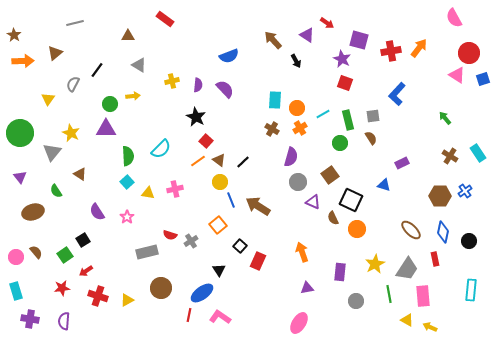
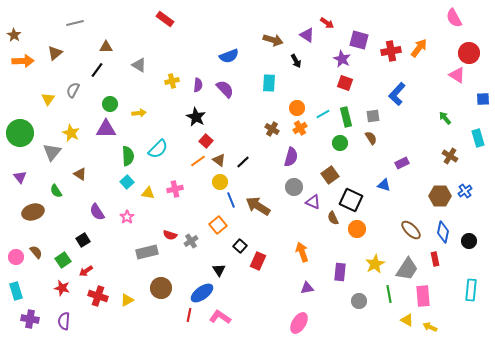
brown triangle at (128, 36): moved 22 px left, 11 px down
brown arrow at (273, 40): rotated 150 degrees clockwise
blue square at (483, 79): moved 20 px down; rotated 16 degrees clockwise
gray semicircle at (73, 84): moved 6 px down
yellow arrow at (133, 96): moved 6 px right, 17 px down
cyan rectangle at (275, 100): moved 6 px left, 17 px up
green rectangle at (348, 120): moved 2 px left, 3 px up
cyan semicircle at (161, 149): moved 3 px left
cyan rectangle at (478, 153): moved 15 px up; rotated 18 degrees clockwise
gray circle at (298, 182): moved 4 px left, 5 px down
green square at (65, 255): moved 2 px left, 5 px down
red star at (62, 288): rotated 21 degrees clockwise
gray circle at (356, 301): moved 3 px right
